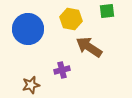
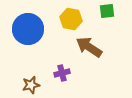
purple cross: moved 3 px down
